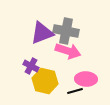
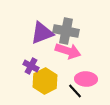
yellow hexagon: rotated 20 degrees clockwise
black line: rotated 63 degrees clockwise
